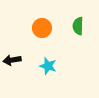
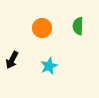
black arrow: rotated 54 degrees counterclockwise
cyan star: moved 1 px right; rotated 30 degrees clockwise
